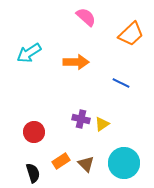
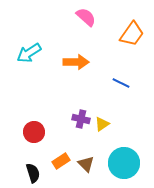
orange trapezoid: moved 1 px right; rotated 12 degrees counterclockwise
